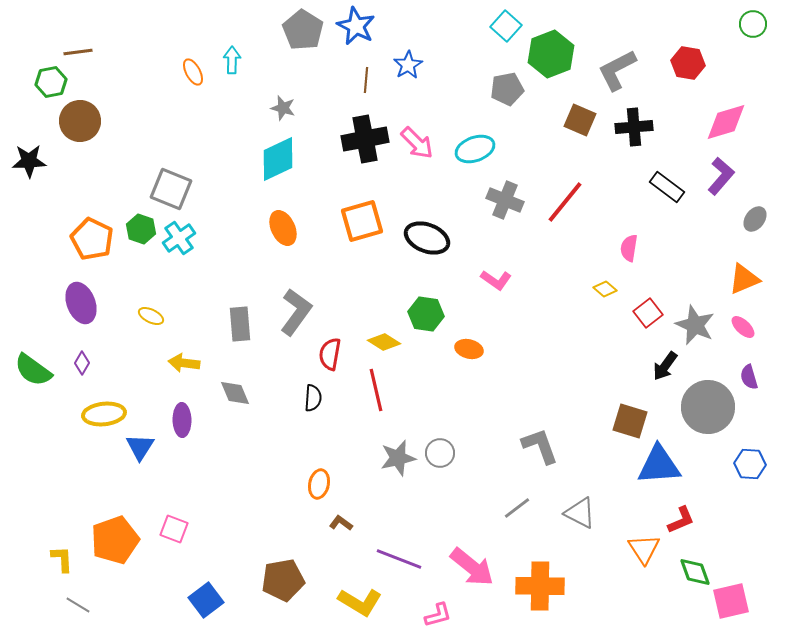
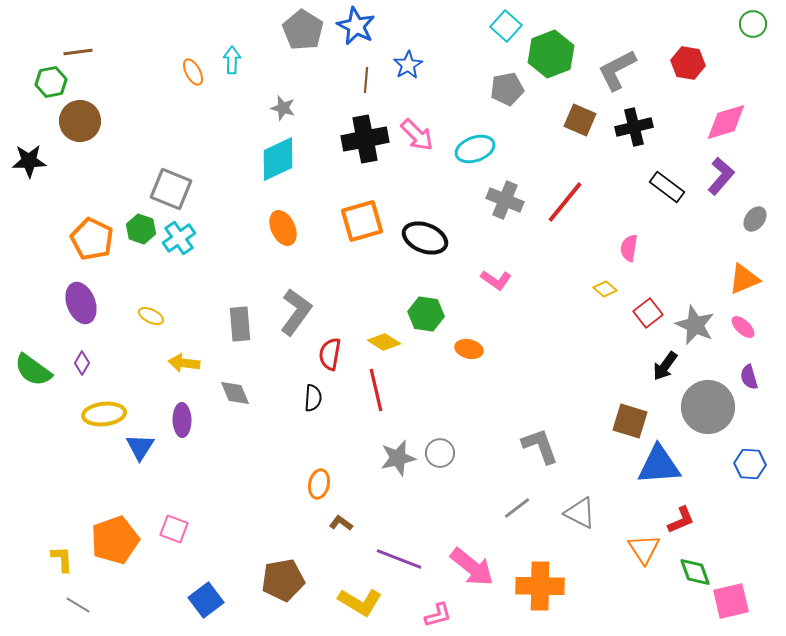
black cross at (634, 127): rotated 9 degrees counterclockwise
pink arrow at (417, 143): moved 8 px up
black ellipse at (427, 238): moved 2 px left
